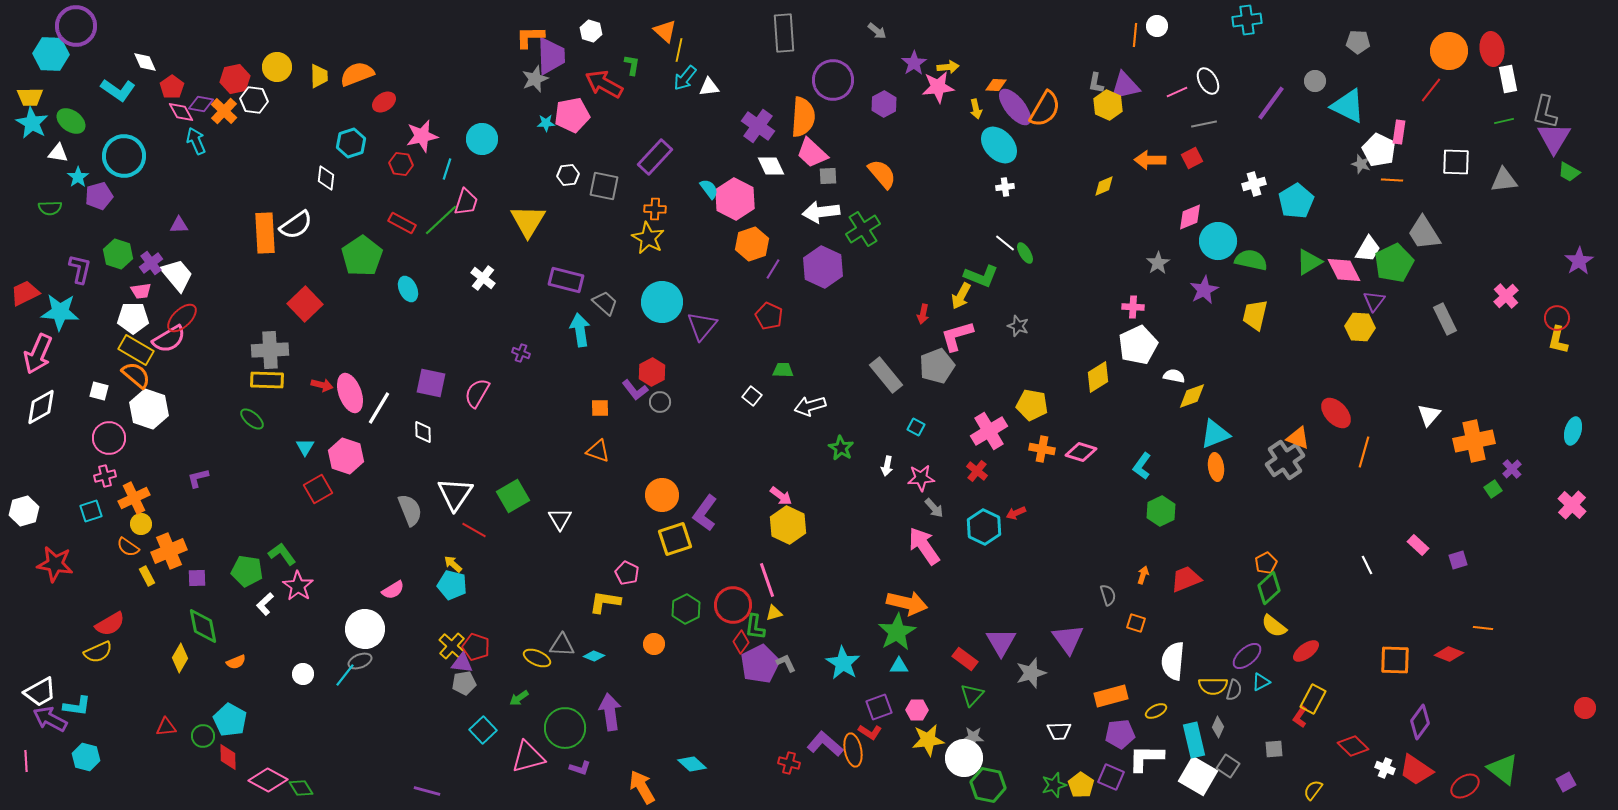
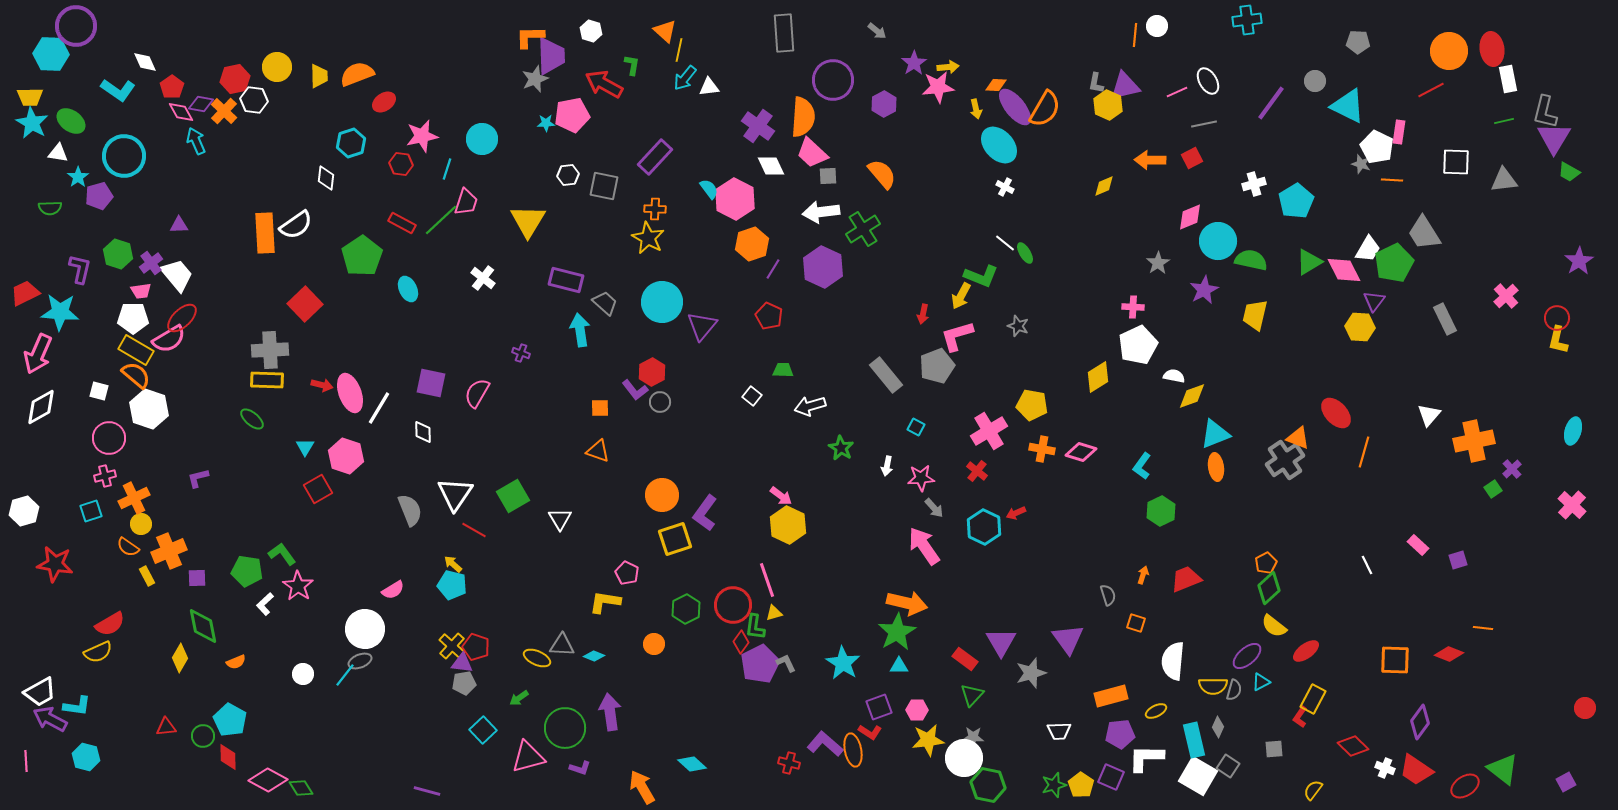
red line at (1431, 90): rotated 24 degrees clockwise
white pentagon at (1379, 150): moved 2 px left, 3 px up
white cross at (1005, 187): rotated 36 degrees clockwise
